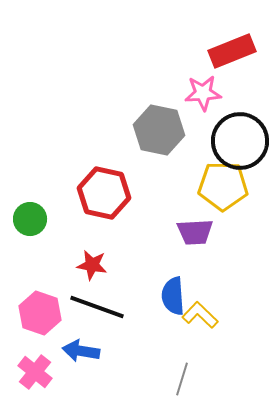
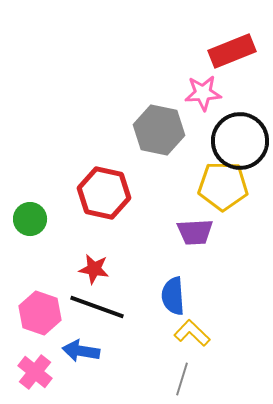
red star: moved 2 px right, 4 px down
yellow L-shape: moved 8 px left, 18 px down
